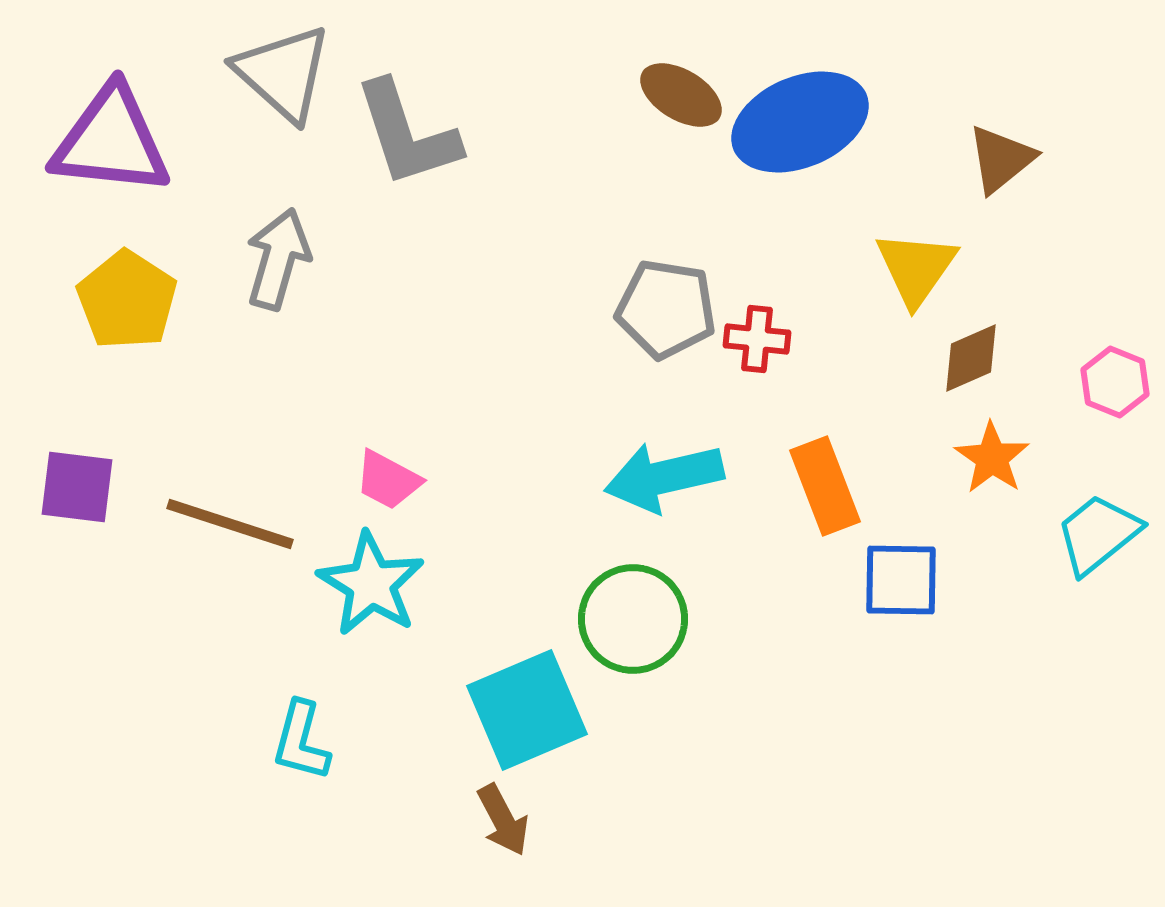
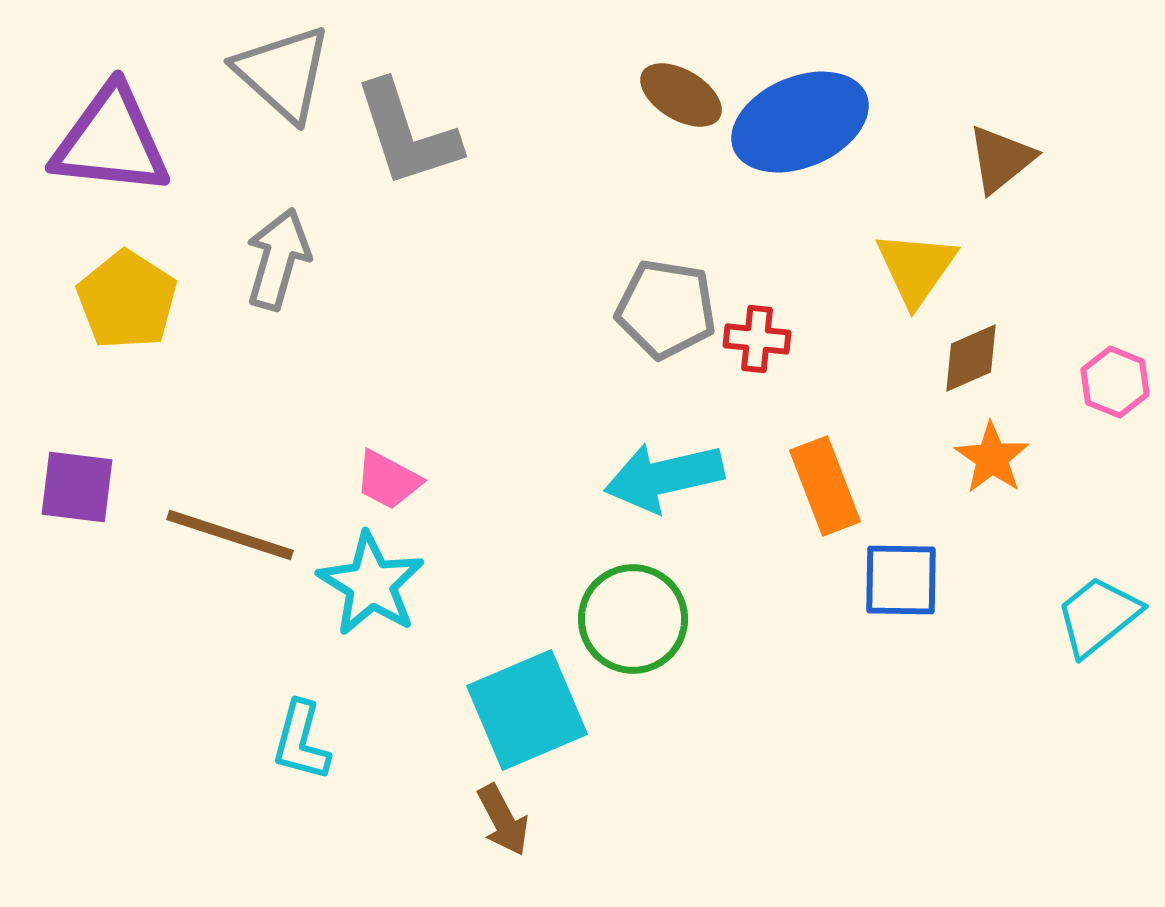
brown line: moved 11 px down
cyan trapezoid: moved 82 px down
